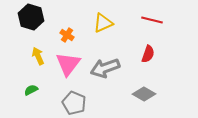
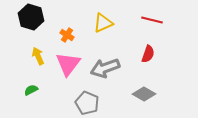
gray pentagon: moved 13 px right
